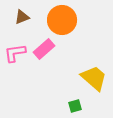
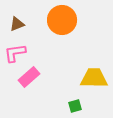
brown triangle: moved 5 px left, 7 px down
pink rectangle: moved 15 px left, 28 px down
yellow trapezoid: rotated 40 degrees counterclockwise
